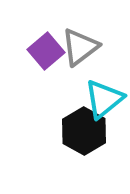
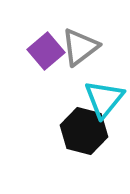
cyan triangle: rotated 12 degrees counterclockwise
black hexagon: rotated 15 degrees counterclockwise
